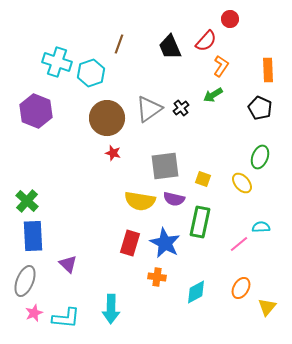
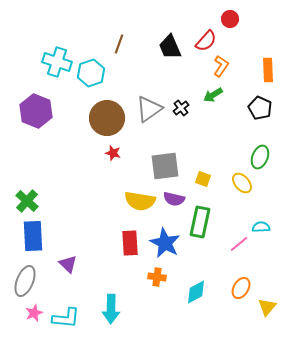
red rectangle: rotated 20 degrees counterclockwise
